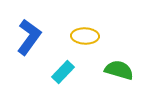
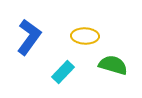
green semicircle: moved 6 px left, 5 px up
